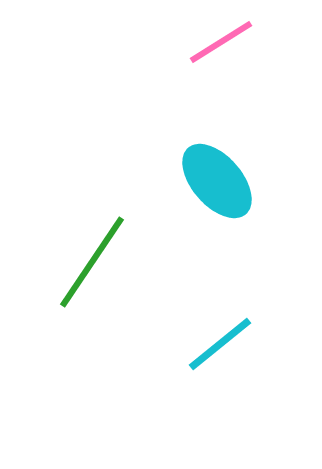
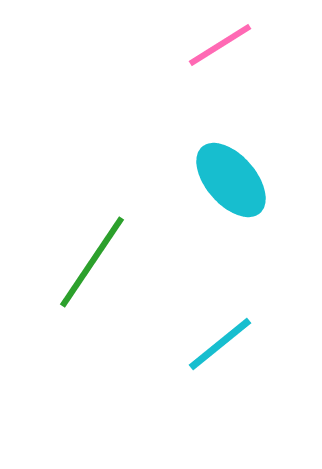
pink line: moved 1 px left, 3 px down
cyan ellipse: moved 14 px right, 1 px up
